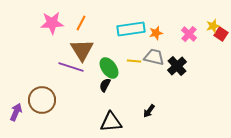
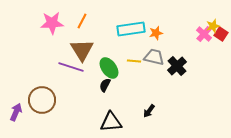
orange line: moved 1 px right, 2 px up
pink cross: moved 15 px right
